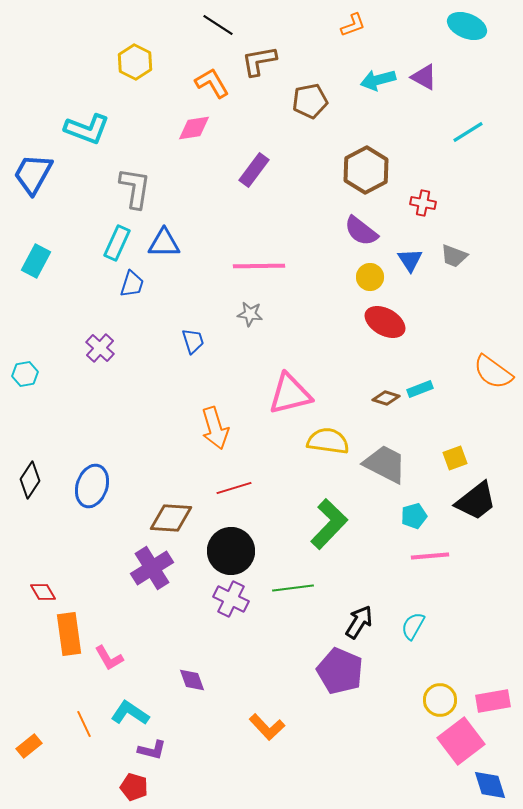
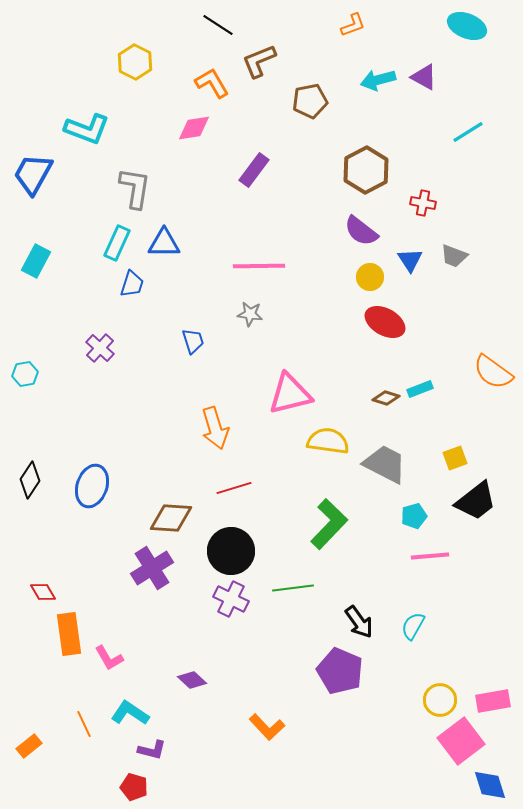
brown L-shape at (259, 61): rotated 12 degrees counterclockwise
black arrow at (359, 622): rotated 112 degrees clockwise
purple diamond at (192, 680): rotated 28 degrees counterclockwise
